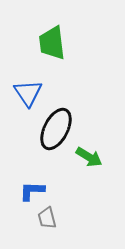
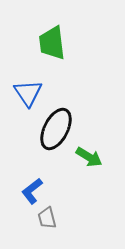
blue L-shape: rotated 40 degrees counterclockwise
